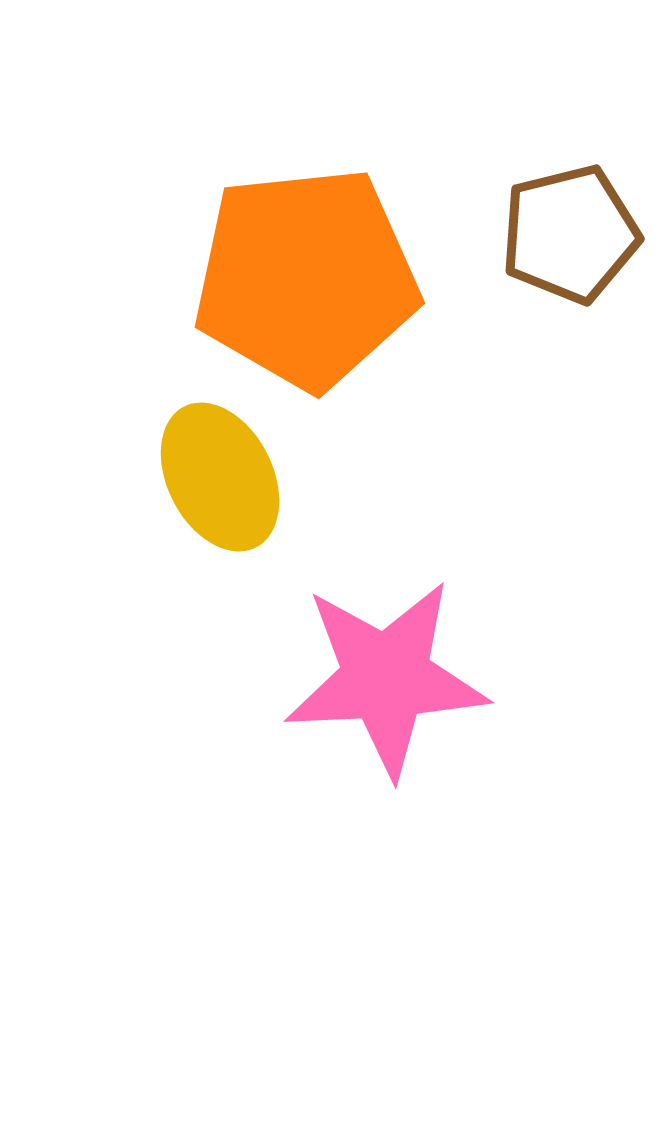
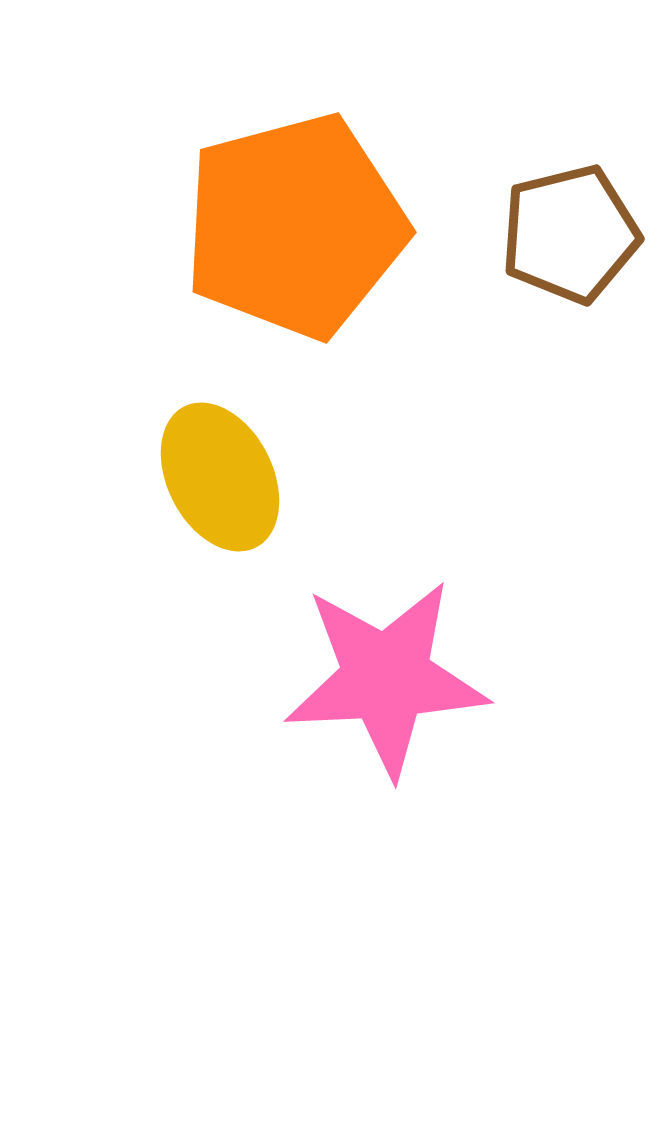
orange pentagon: moved 11 px left, 52 px up; rotated 9 degrees counterclockwise
